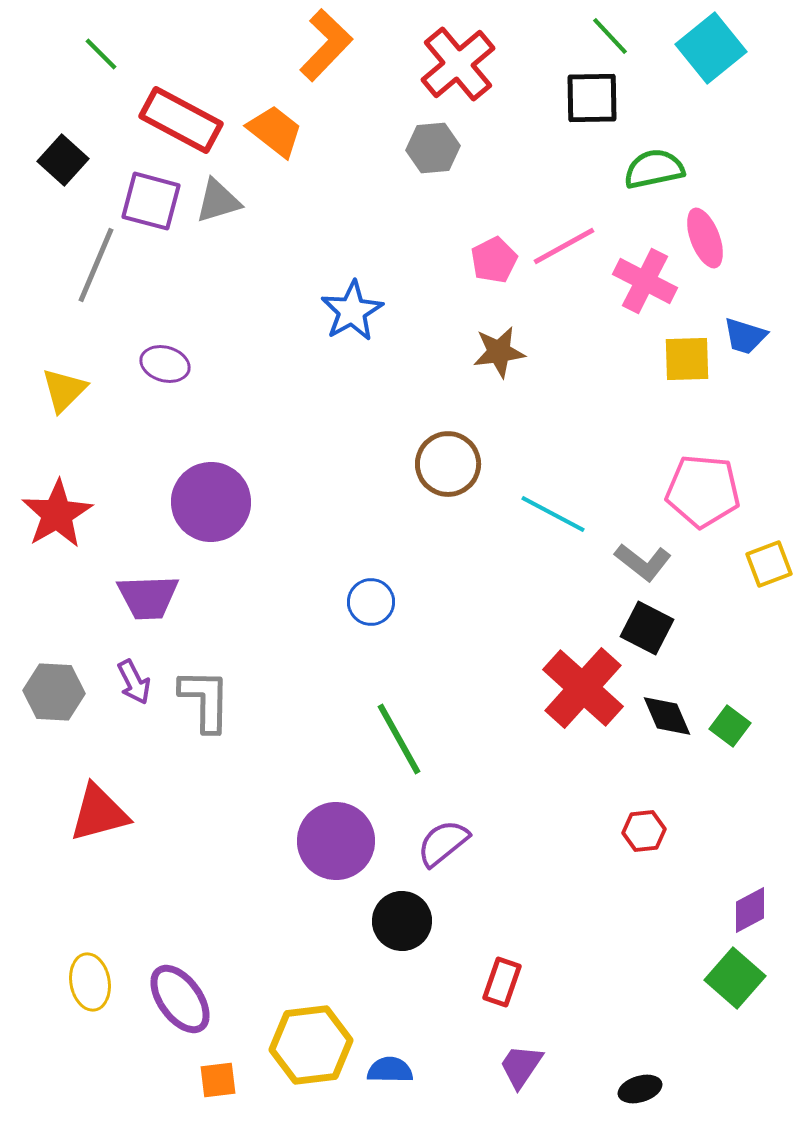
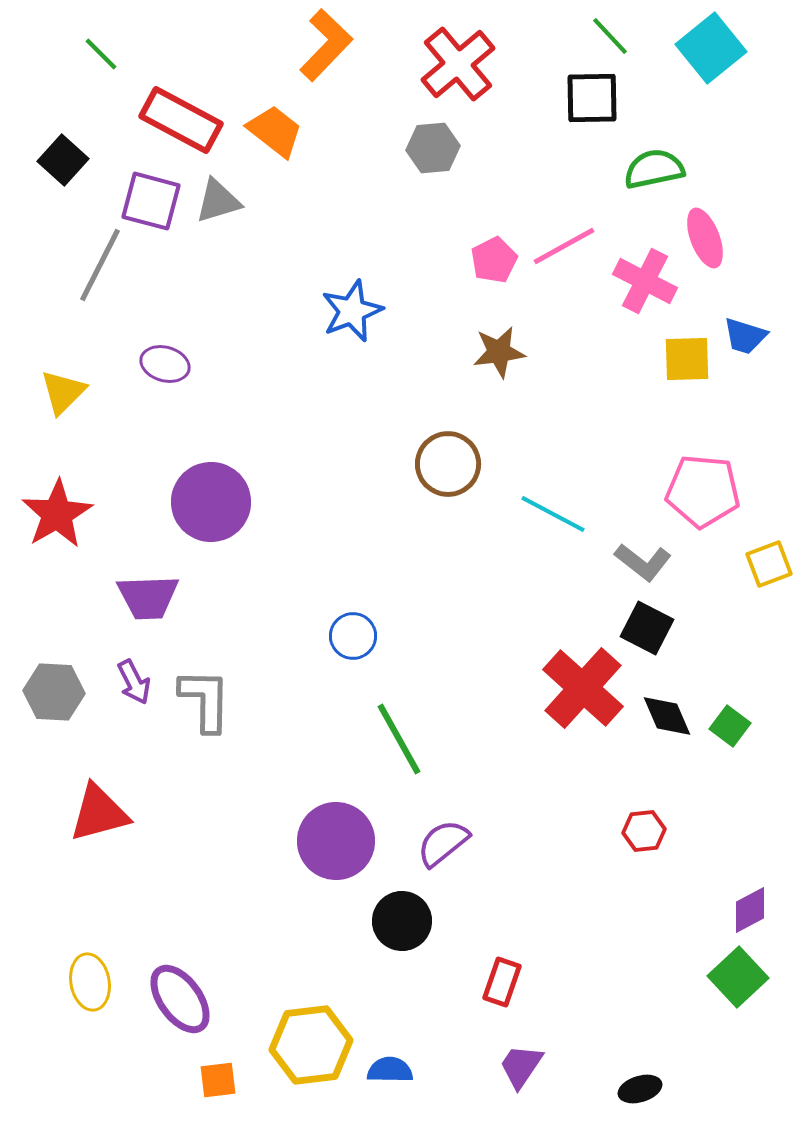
gray line at (96, 265): moved 4 px right; rotated 4 degrees clockwise
blue star at (352, 311): rotated 8 degrees clockwise
yellow triangle at (64, 390): moved 1 px left, 2 px down
blue circle at (371, 602): moved 18 px left, 34 px down
green square at (735, 978): moved 3 px right, 1 px up; rotated 6 degrees clockwise
